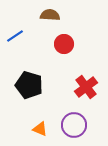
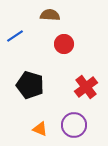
black pentagon: moved 1 px right
